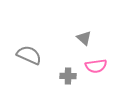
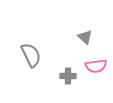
gray triangle: moved 1 px right, 1 px up
gray semicircle: moved 2 px right; rotated 40 degrees clockwise
